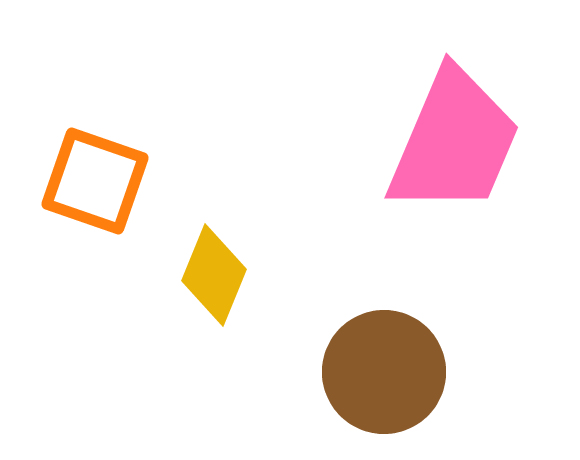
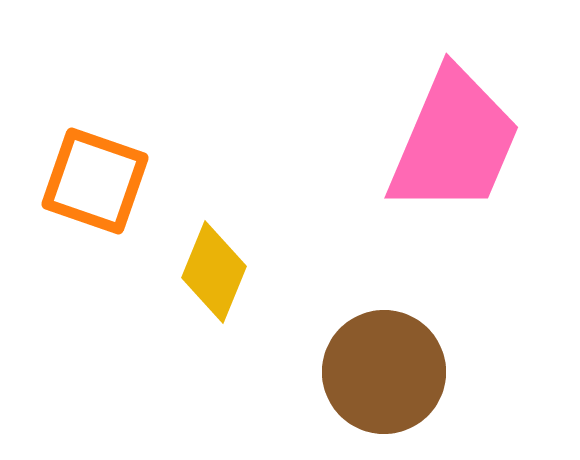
yellow diamond: moved 3 px up
